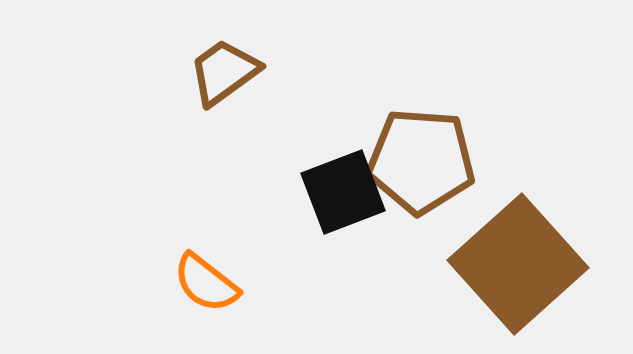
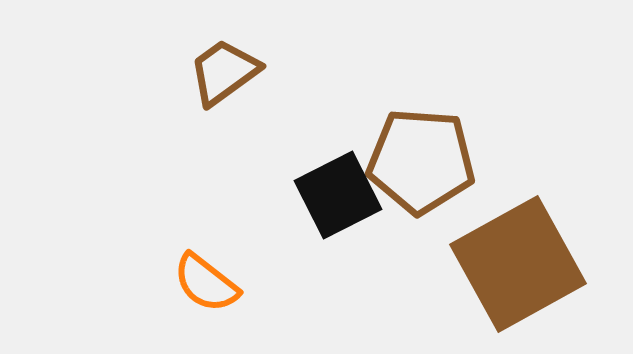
black square: moved 5 px left, 3 px down; rotated 6 degrees counterclockwise
brown square: rotated 13 degrees clockwise
